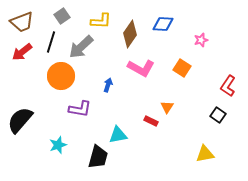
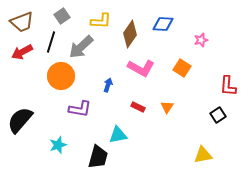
red arrow: rotated 10 degrees clockwise
red L-shape: rotated 30 degrees counterclockwise
black square: rotated 21 degrees clockwise
red rectangle: moved 13 px left, 14 px up
yellow triangle: moved 2 px left, 1 px down
